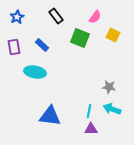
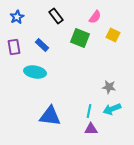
cyan arrow: rotated 42 degrees counterclockwise
